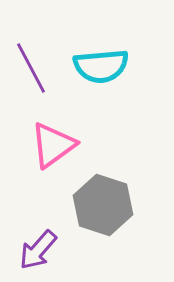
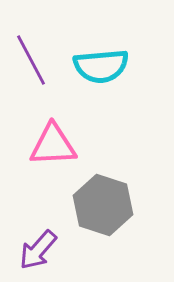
purple line: moved 8 px up
pink triangle: rotated 33 degrees clockwise
